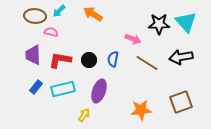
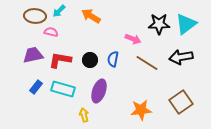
orange arrow: moved 2 px left, 2 px down
cyan triangle: moved 2 px down; rotated 35 degrees clockwise
purple trapezoid: rotated 80 degrees clockwise
black circle: moved 1 px right
cyan rectangle: rotated 30 degrees clockwise
brown square: rotated 15 degrees counterclockwise
yellow arrow: rotated 48 degrees counterclockwise
